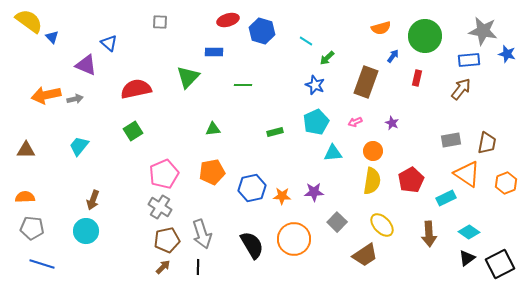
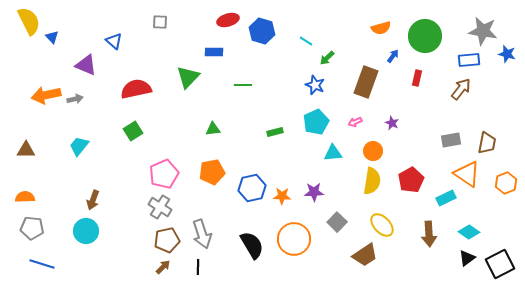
yellow semicircle at (29, 21): rotated 28 degrees clockwise
blue triangle at (109, 43): moved 5 px right, 2 px up
